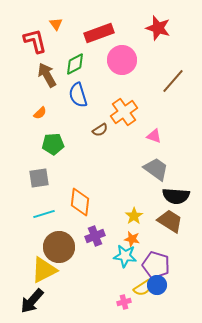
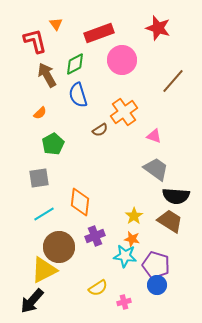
green pentagon: rotated 25 degrees counterclockwise
cyan line: rotated 15 degrees counterclockwise
yellow semicircle: moved 45 px left
